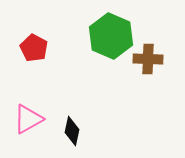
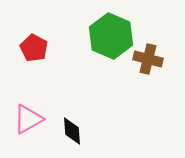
brown cross: rotated 12 degrees clockwise
black diamond: rotated 16 degrees counterclockwise
